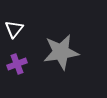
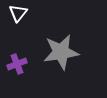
white triangle: moved 4 px right, 16 px up
